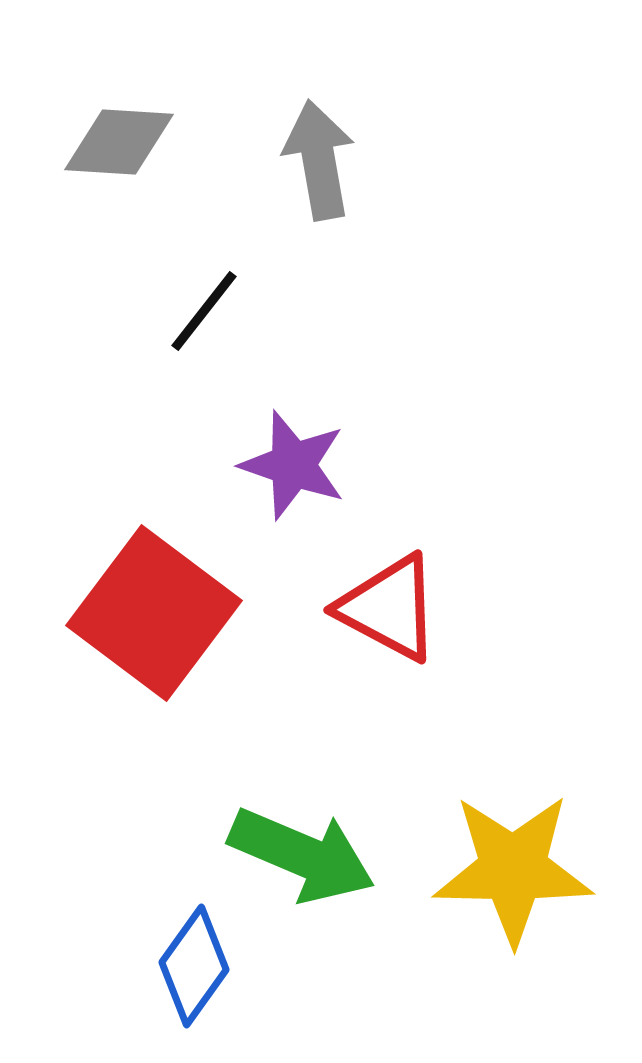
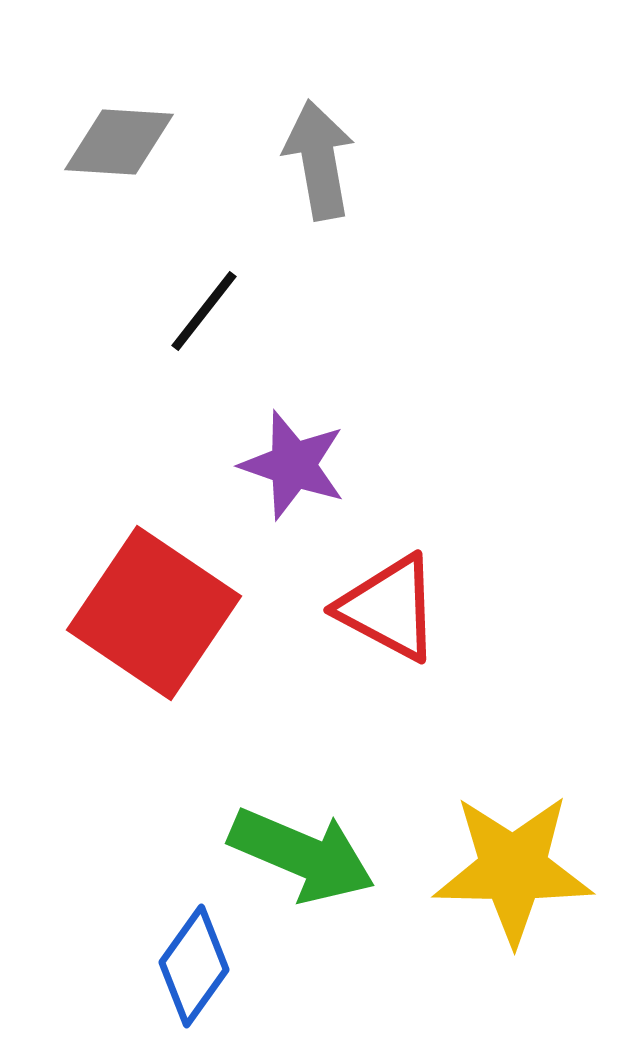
red square: rotated 3 degrees counterclockwise
